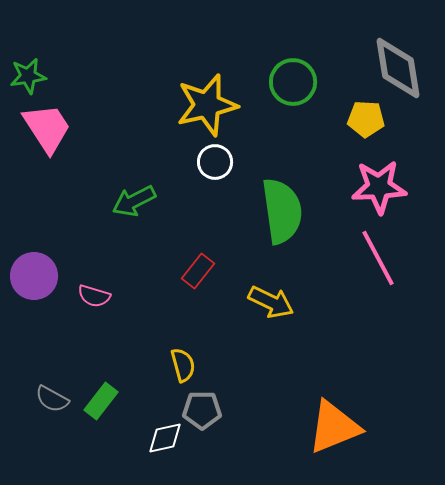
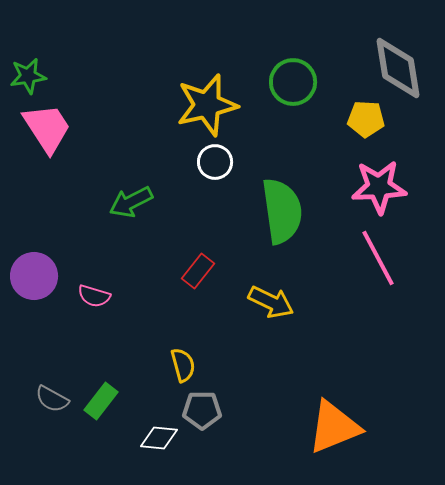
green arrow: moved 3 px left, 1 px down
white diamond: moved 6 px left; rotated 18 degrees clockwise
